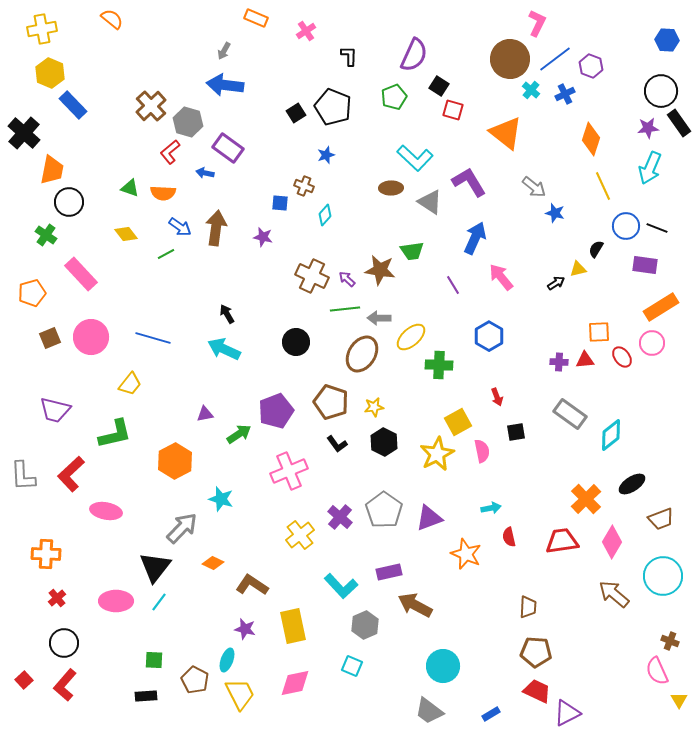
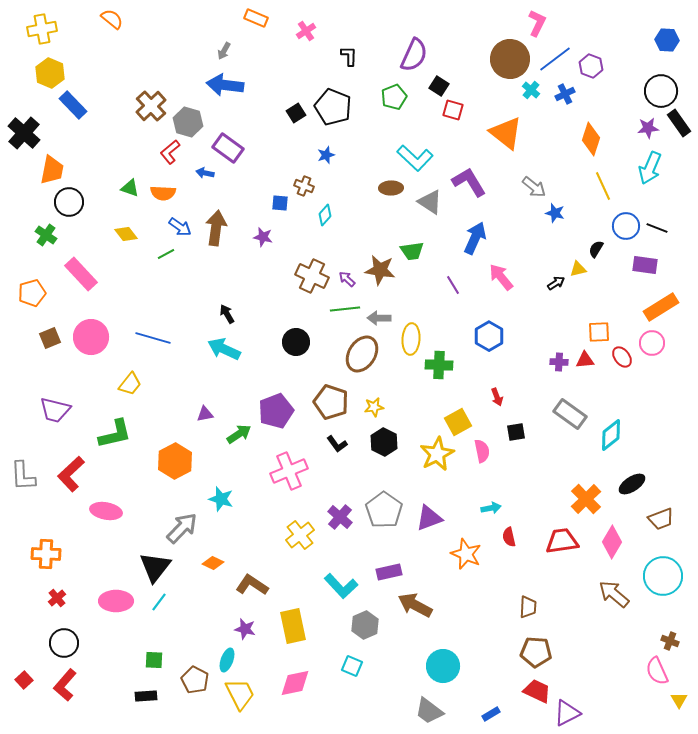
yellow ellipse at (411, 337): moved 2 px down; rotated 44 degrees counterclockwise
